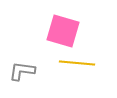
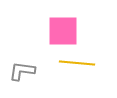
pink square: rotated 16 degrees counterclockwise
